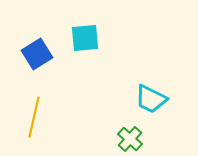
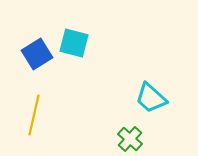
cyan square: moved 11 px left, 5 px down; rotated 20 degrees clockwise
cyan trapezoid: moved 1 px up; rotated 16 degrees clockwise
yellow line: moved 2 px up
